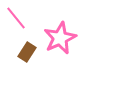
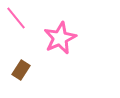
brown rectangle: moved 6 px left, 18 px down
